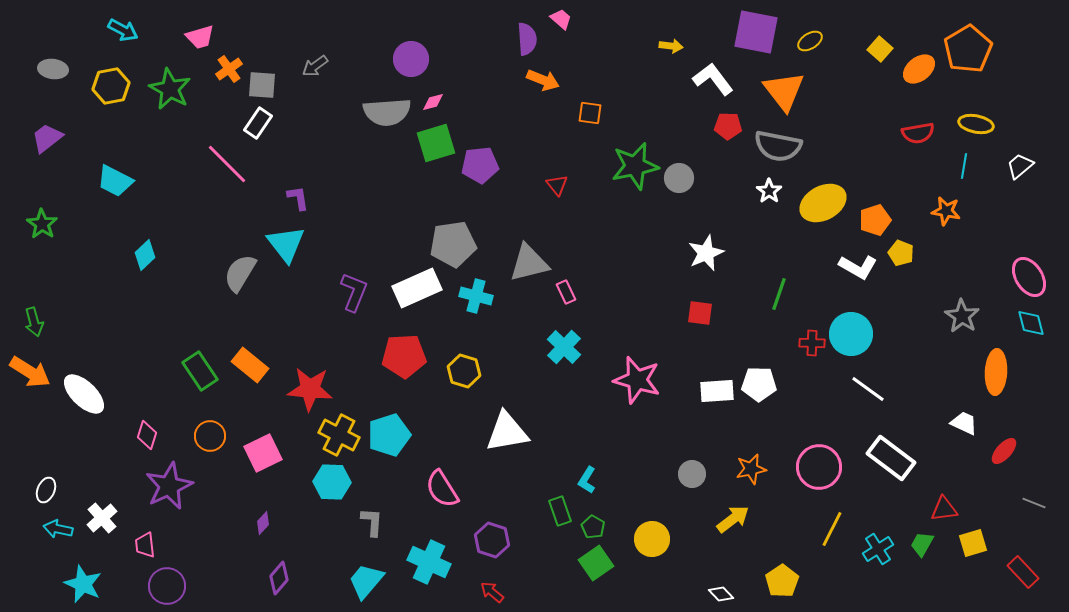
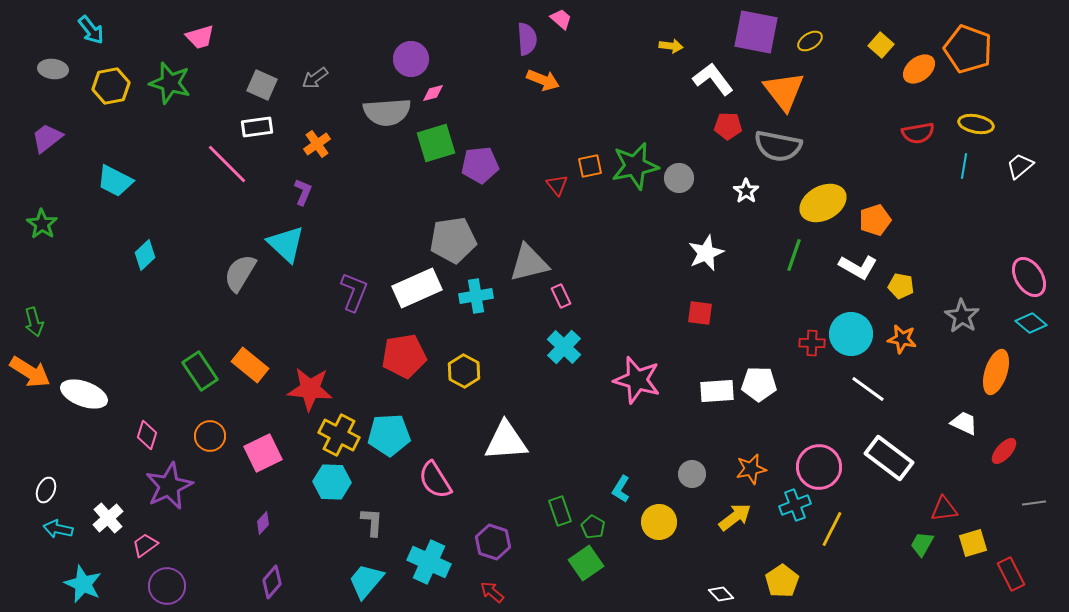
cyan arrow at (123, 30): moved 32 px left; rotated 24 degrees clockwise
yellow square at (880, 49): moved 1 px right, 4 px up
orange pentagon at (968, 49): rotated 21 degrees counterclockwise
gray arrow at (315, 66): moved 12 px down
orange cross at (229, 69): moved 88 px right, 75 px down
gray square at (262, 85): rotated 20 degrees clockwise
green star at (170, 89): moved 6 px up; rotated 12 degrees counterclockwise
pink diamond at (433, 102): moved 9 px up
orange square at (590, 113): moved 53 px down; rotated 20 degrees counterclockwise
white rectangle at (258, 123): moved 1 px left, 4 px down; rotated 48 degrees clockwise
white star at (769, 191): moved 23 px left
purple L-shape at (298, 198): moved 5 px right, 6 px up; rotated 32 degrees clockwise
orange star at (946, 211): moved 44 px left, 128 px down
cyan triangle at (286, 244): rotated 9 degrees counterclockwise
gray pentagon at (453, 244): moved 4 px up
yellow pentagon at (901, 253): moved 33 px down; rotated 10 degrees counterclockwise
pink rectangle at (566, 292): moved 5 px left, 4 px down
green line at (779, 294): moved 15 px right, 39 px up
cyan cross at (476, 296): rotated 24 degrees counterclockwise
cyan diamond at (1031, 323): rotated 36 degrees counterclockwise
red pentagon at (404, 356): rotated 6 degrees counterclockwise
yellow hexagon at (464, 371): rotated 12 degrees clockwise
orange ellipse at (996, 372): rotated 15 degrees clockwise
white ellipse at (84, 394): rotated 24 degrees counterclockwise
white triangle at (507, 432): moved 1 px left, 9 px down; rotated 6 degrees clockwise
cyan pentagon at (389, 435): rotated 15 degrees clockwise
white rectangle at (891, 458): moved 2 px left
cyan L-shape at (587, 480): moved 34 px right, 9 px down
pink semicircle at (442, 489): moved 7 px left, 9 px up
gray line at (1034, 503): rotated 30 degrees counterclockwise
white cross at (102, 518): moved 6 px right
yellow arrow at (733, 519): moved 2 px right, 2 px up
yellow circle at (652, 539): moved 7 px right, 17 px up
purple hexagon at (492, 540): moved 1 px right, 2 px down
pink trapezoid at (145, 545): rotated 60 degrees clockwise
cyan cross at (878, 549): moved 83 px left, 44 px up; rotated 12 degrees clockwise
green square at (596, 563): moved 10 px left
red rectangle at (1023, 572): moved 12 px left, 2 px down; rotated 16 degrees clockwise
purple diamond at (279, 578): moved 7 px left, 4 px down
